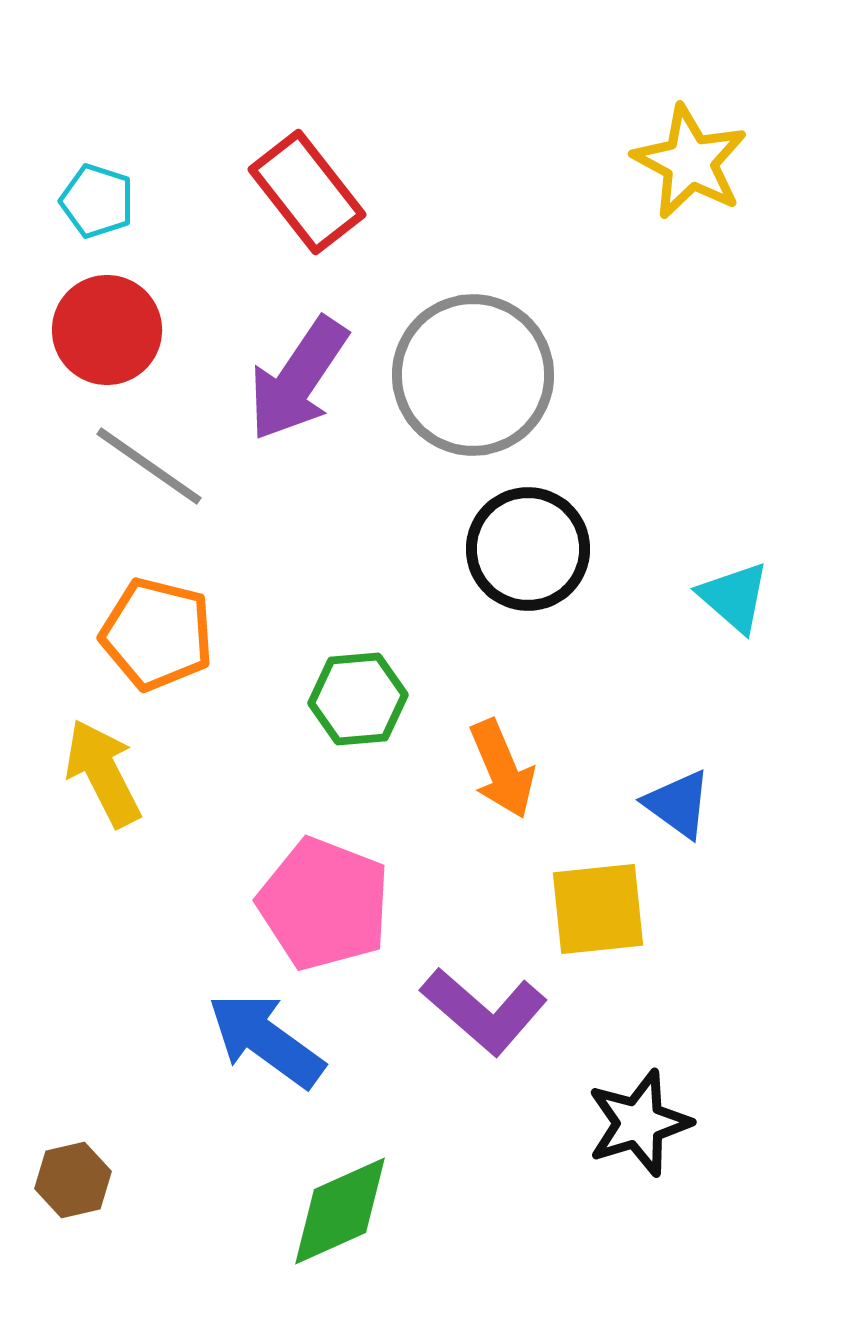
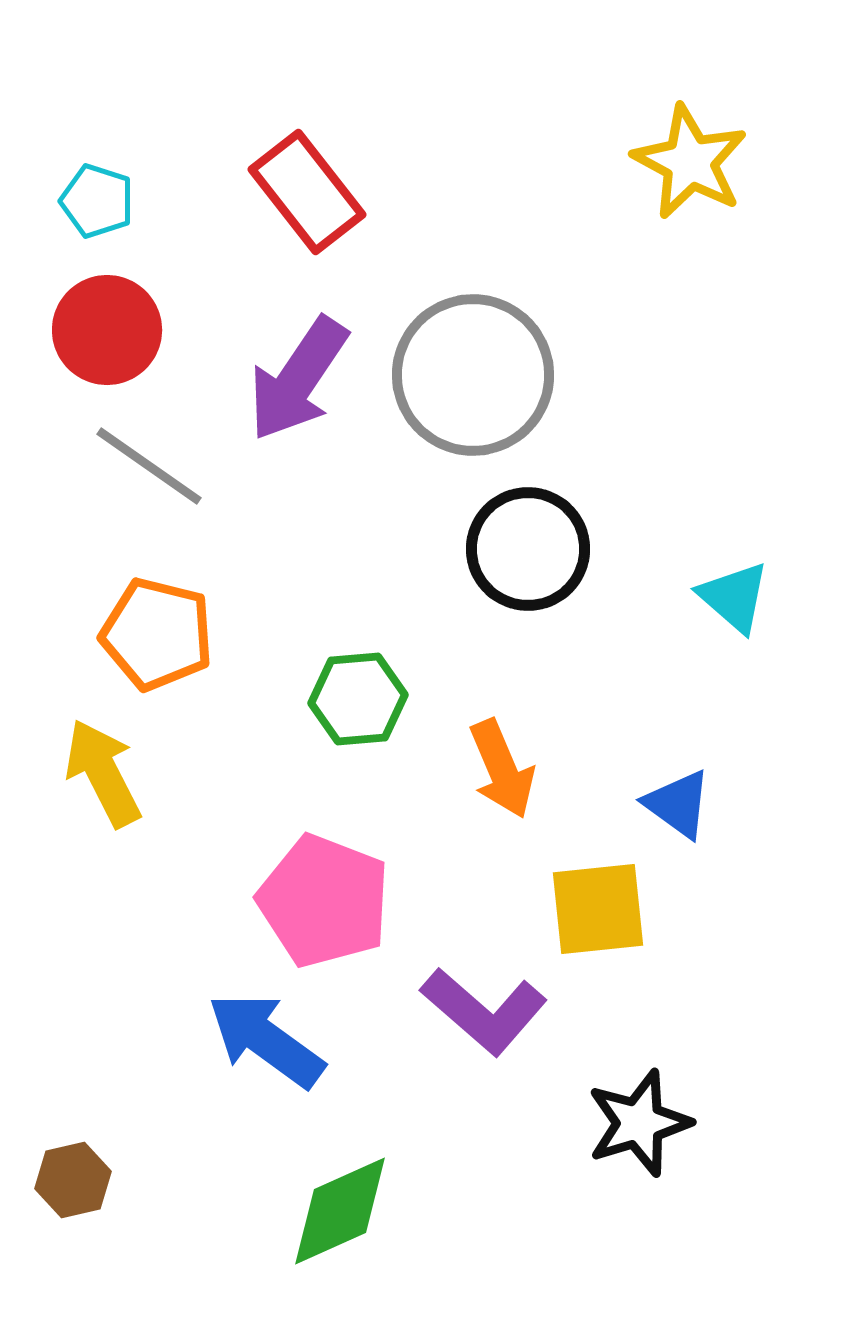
pink pentagon: moved 3 px up
